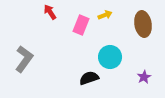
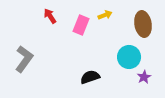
red arrow: moved 4 px down
cyan circle: moved 19 px right
black semicircle: moved 1 px right, 1 px up
